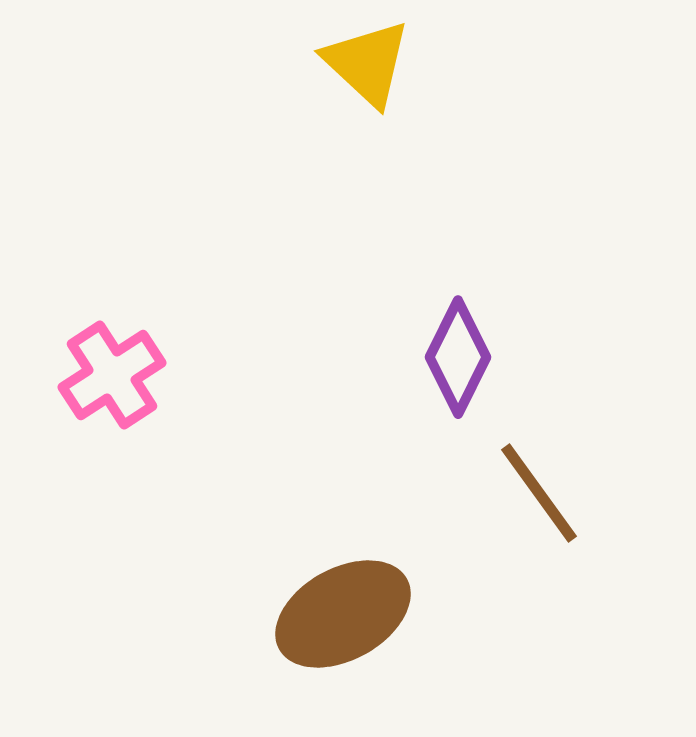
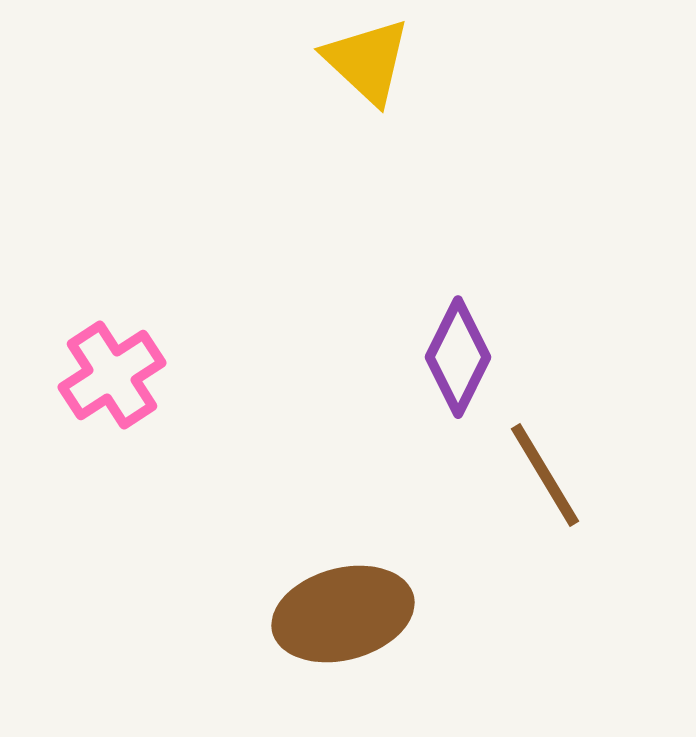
yellow triangle: moved 2 px up
brown line: moved 6 px right, 18 px up; rotated 5 degrees clockwise
brown ellipse: rotated 14 degrees clockwise
